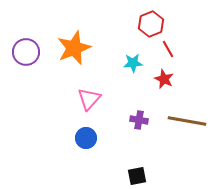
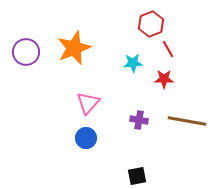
red star: rotated 24 degrees counterclockwise
pink triangle: moved 1 px left, 4 px down
